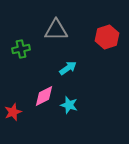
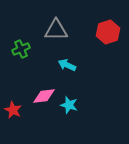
red hexagon: moved 1 px right, 5 px up
green cross: rotated 12 degrees counterclockwise
cyan arrow: moved 1 px left, 3 px up; rotated 120 degrees counterclockwise
pink diamond: rotated 20 degrees clockwise
red star: moved 2 px up; rotated 24 degrees counterclockwise
